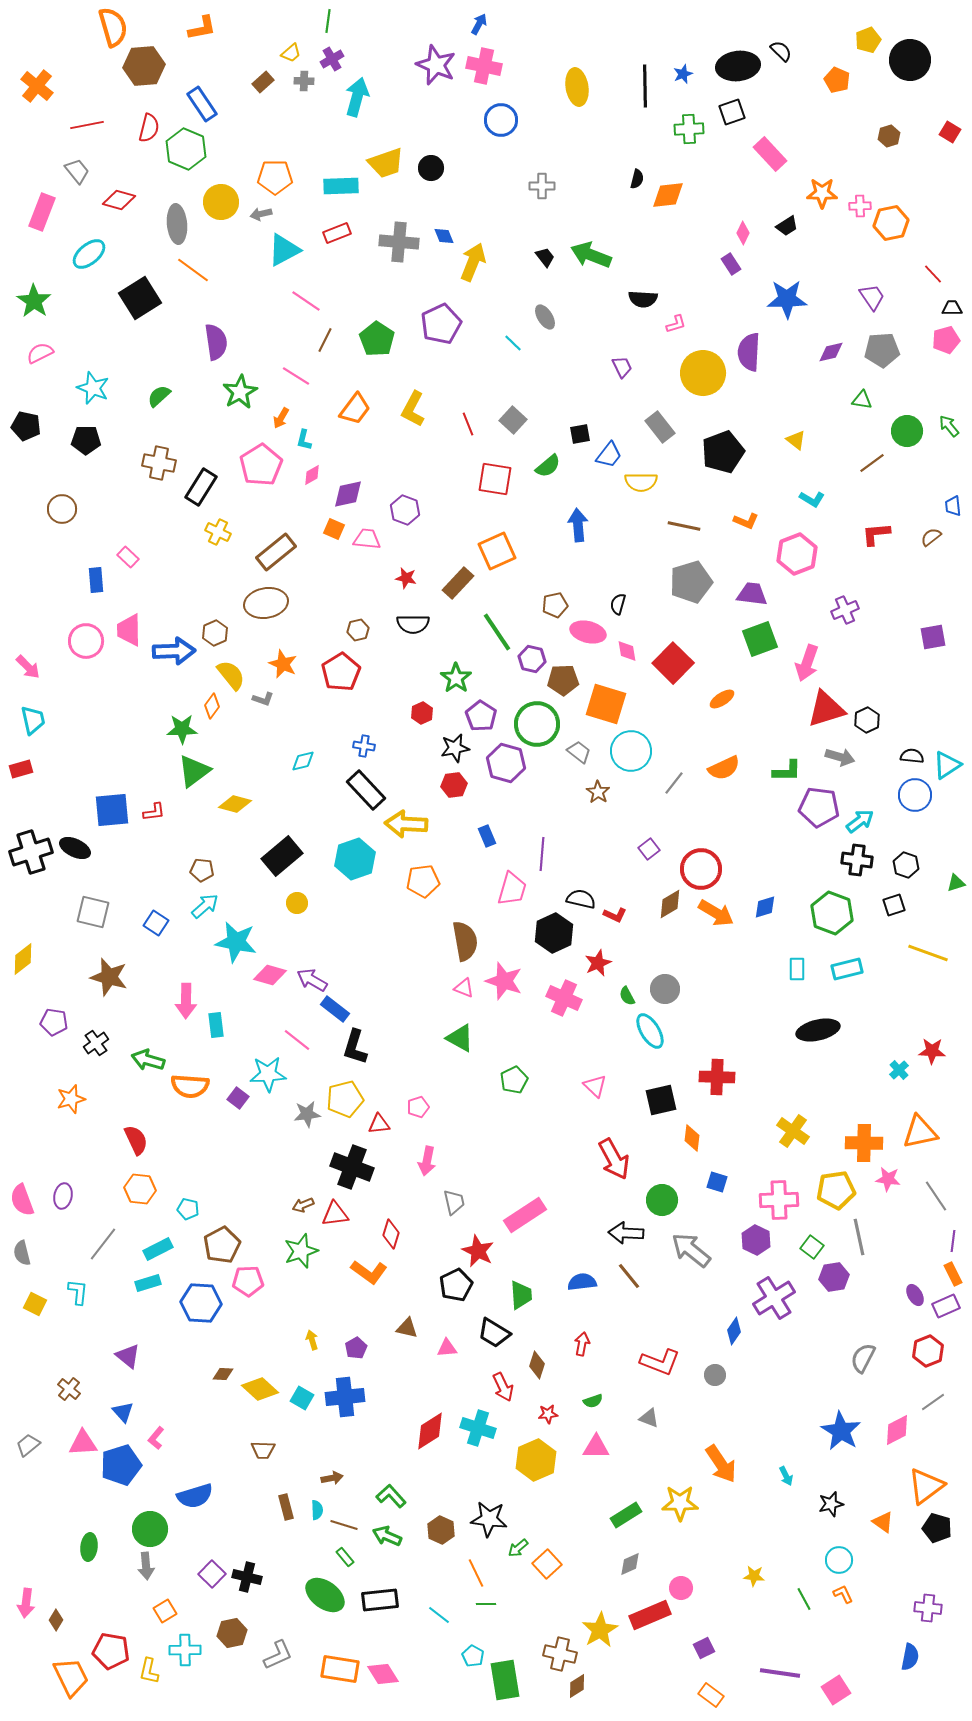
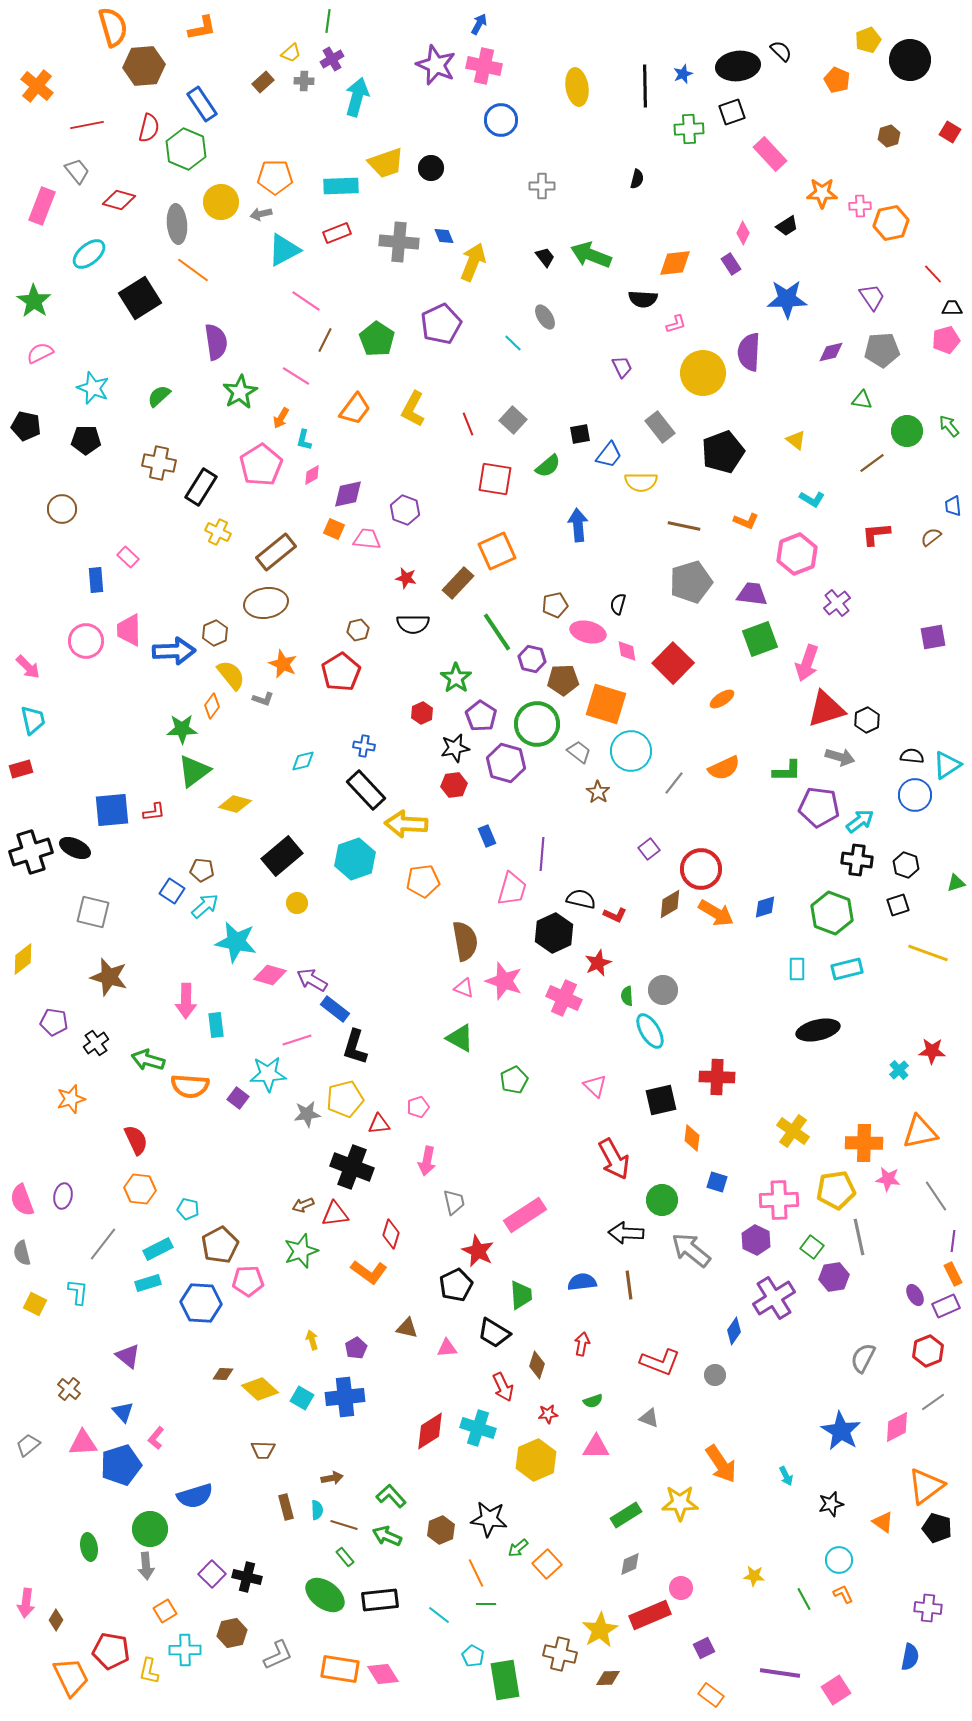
orange diamond at (668, 195): moved 7 px right, 68 px down
pink rectangle at (42, 212): moved 6 px up
purple cross at (845, 610): moved 8 px left, 7 px up; rotated 16 degrees counterclockwise
black square at (894, 905): moved 4 px right
blue square at (156, 923): moved 16 px right, 32 px up
gray circle at (665, 989): moved 2 px left, 1 px down
green semicircle at (627, 996): rotated 24 degrees clockwise
pink line at (297, 1040): rotated 56 degrees counterclockwise
brown pentagon at (222, 1245): moved 2 px left
brown line at (629, 1276): moved 9 px down; rotated 32 degrees clockwise
pink diamond at (897, 1430): moved 3 px up
brown hexagon at (441, 1530): rotated 12 degrees clockwise
green ellipse at (89, 1547): rotated 16 degrees counterclockwise
brown diamond at (577, 1686): moved 31 px right, 8 px up; rotated 30 degrees clockwise
